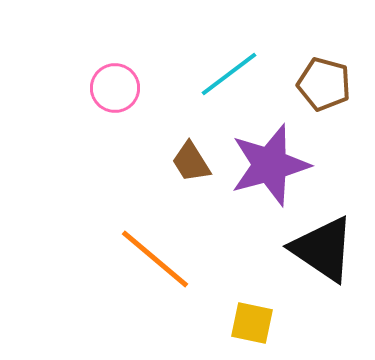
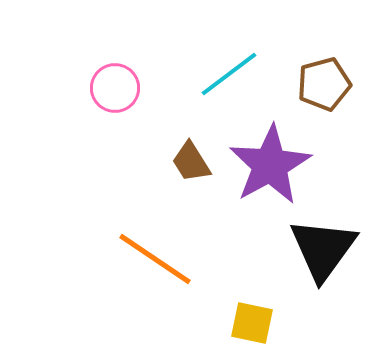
brown pentagon: rotated 30 degrees counterclockwise
purple star: rotated 14 degrees counterclockwise
black triangle: rotated 32 degrees clockwise
orange line: rotated 6 degrees counterclockwise
